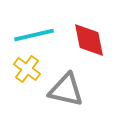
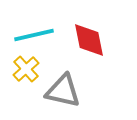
yellow cross: moved 1 px left; rotated 12 degrees clockwise
gray triangle: moved 3 px left, 1 px down
